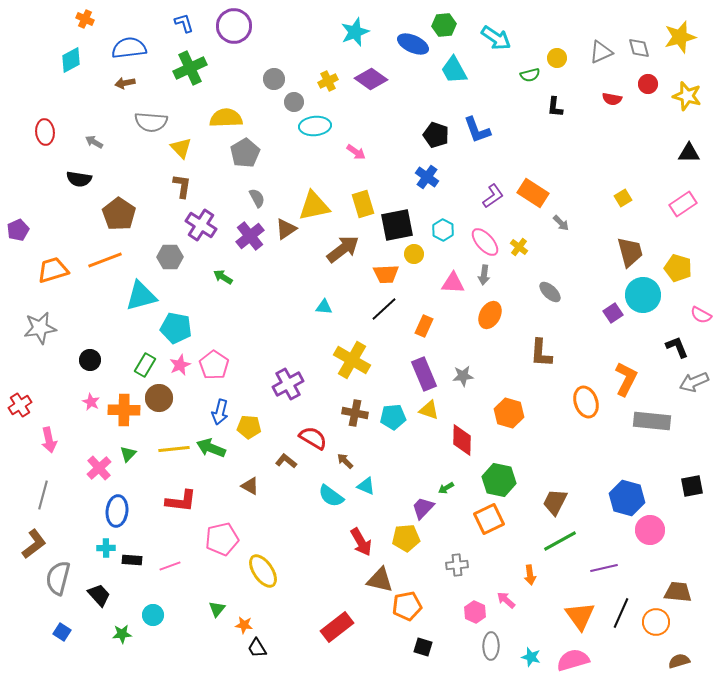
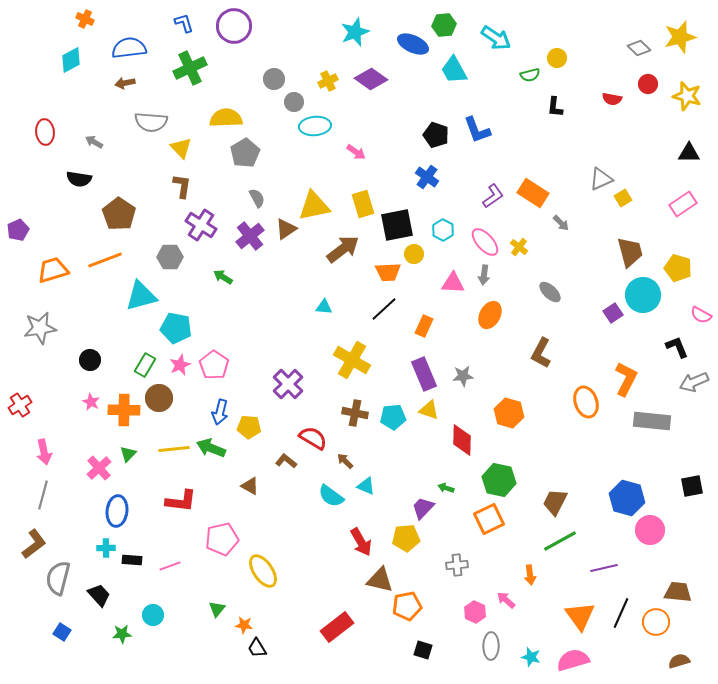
gray diamond at (639, 48): rotated 30 degrees counterclockwise
gray triangle at (601, 52): moved 127 px down
orange trapezoid at (386, 274): moved 2 px right, 2 px up
brown L-shape at (541, 353): rotated 24 degrees clockwise
purple cross at (288, 384): rotated 16 degrees counterclockwise
pink arrow at (49, 440): moved 5 px left, 12 px down
green arrow at (446, 488): rotated 49 degrees clockwise
black square at (423, 647): moved 3 px down
